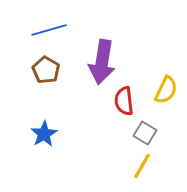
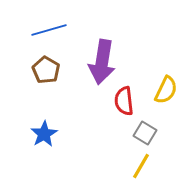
yellow line: moved 1 px left
